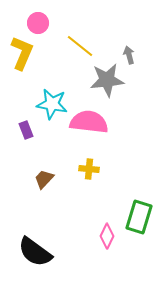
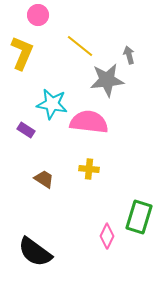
pink circle: moved 8 px up
purple rectangle: rotated 36 degrees counterclockwise
brown trapezoid: rotated 80 degrees clockwise
